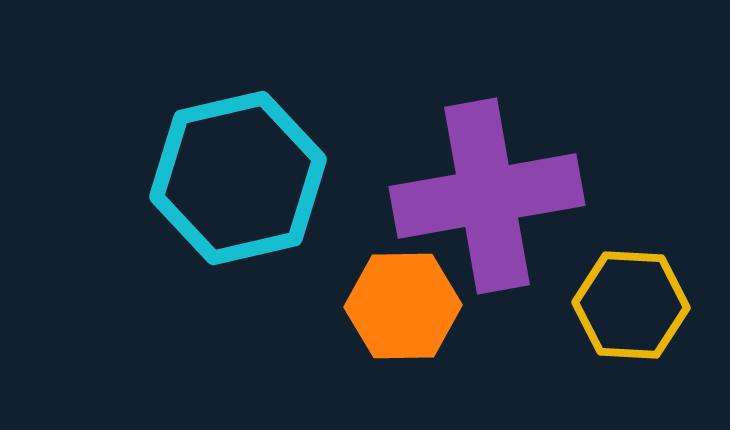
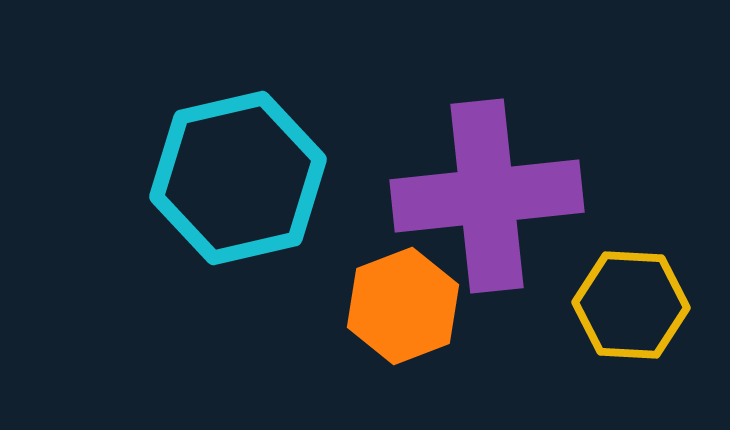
purple cross: rotated 4 degrees clockwise
orange hexagon: rotated 20 degrees counterclockwise
